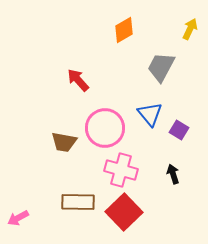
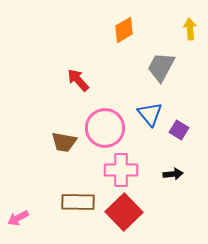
yellow arrow: rotated 30 degrees counterclockwise
pink cross: rotated 16 degrees counterclockwise
black arrow: rotated 102 degrees clockwise
